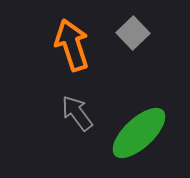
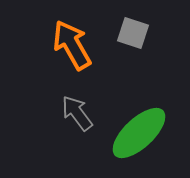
gray square: rotated 28 degrees counterclockwise
orange arrow: rotated 12 degrees counterclockwise
